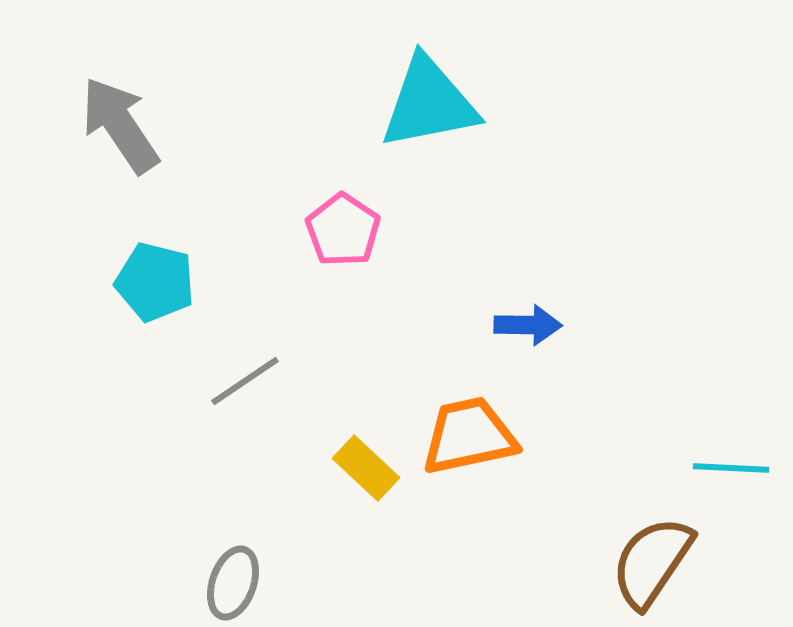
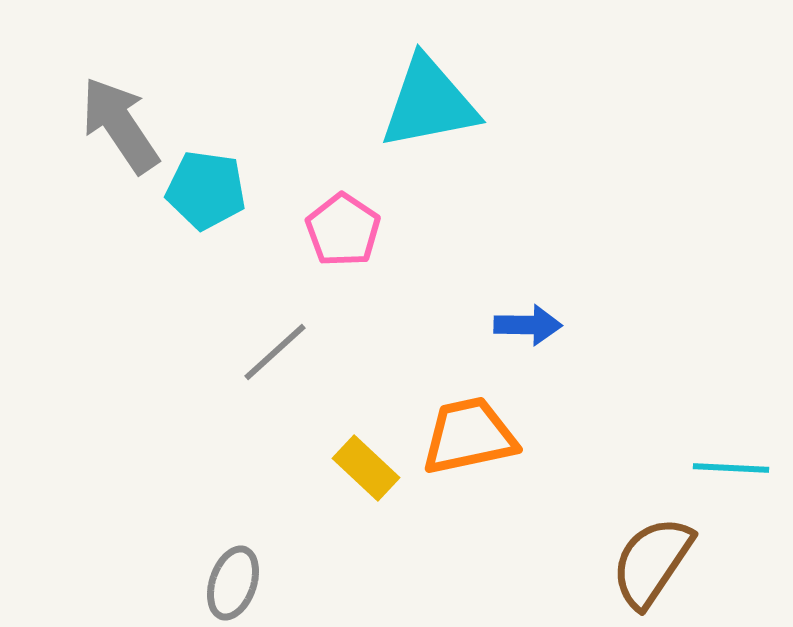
cyan pentagon: moved 51 px right, 92 px up; rotated 6 degrees counterclockwise
gray line: moved 30 px right, 29 px up; rotated 8 degrees counterclockwise
